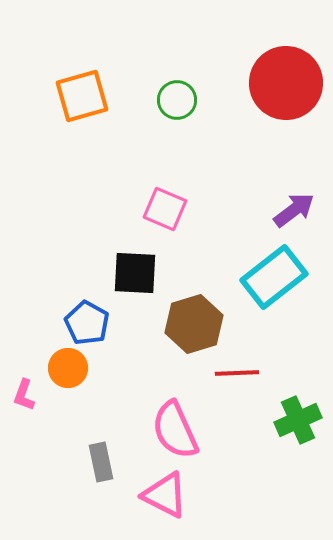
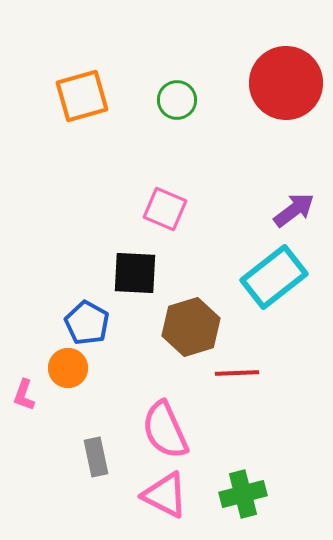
brown hexagon: moved 3 px left, 3 px down
green cross: moved 55 px left, 74 px down; rotated 9 degrees clockwise
pink semicircle: moved 10 px left
gray rectangle: moved 5 px left, 5 px up
